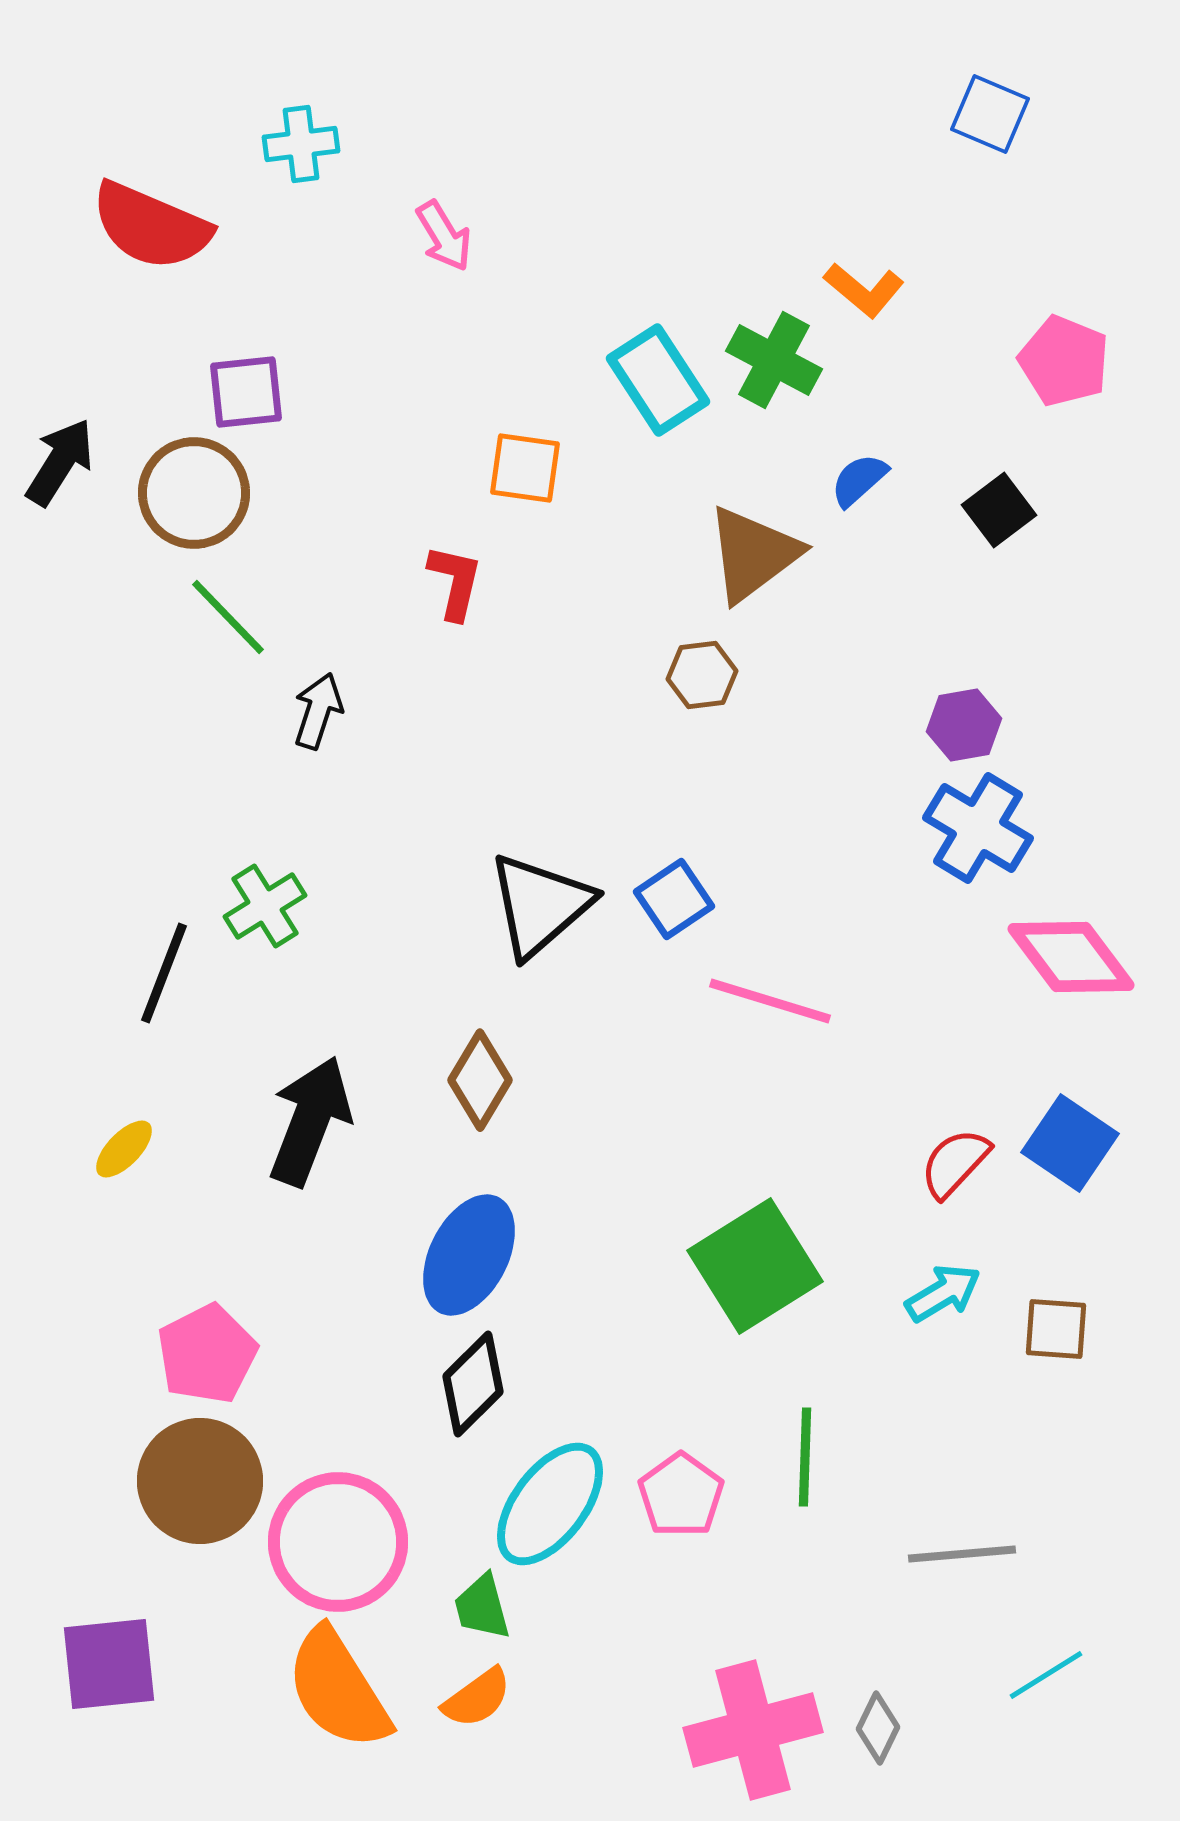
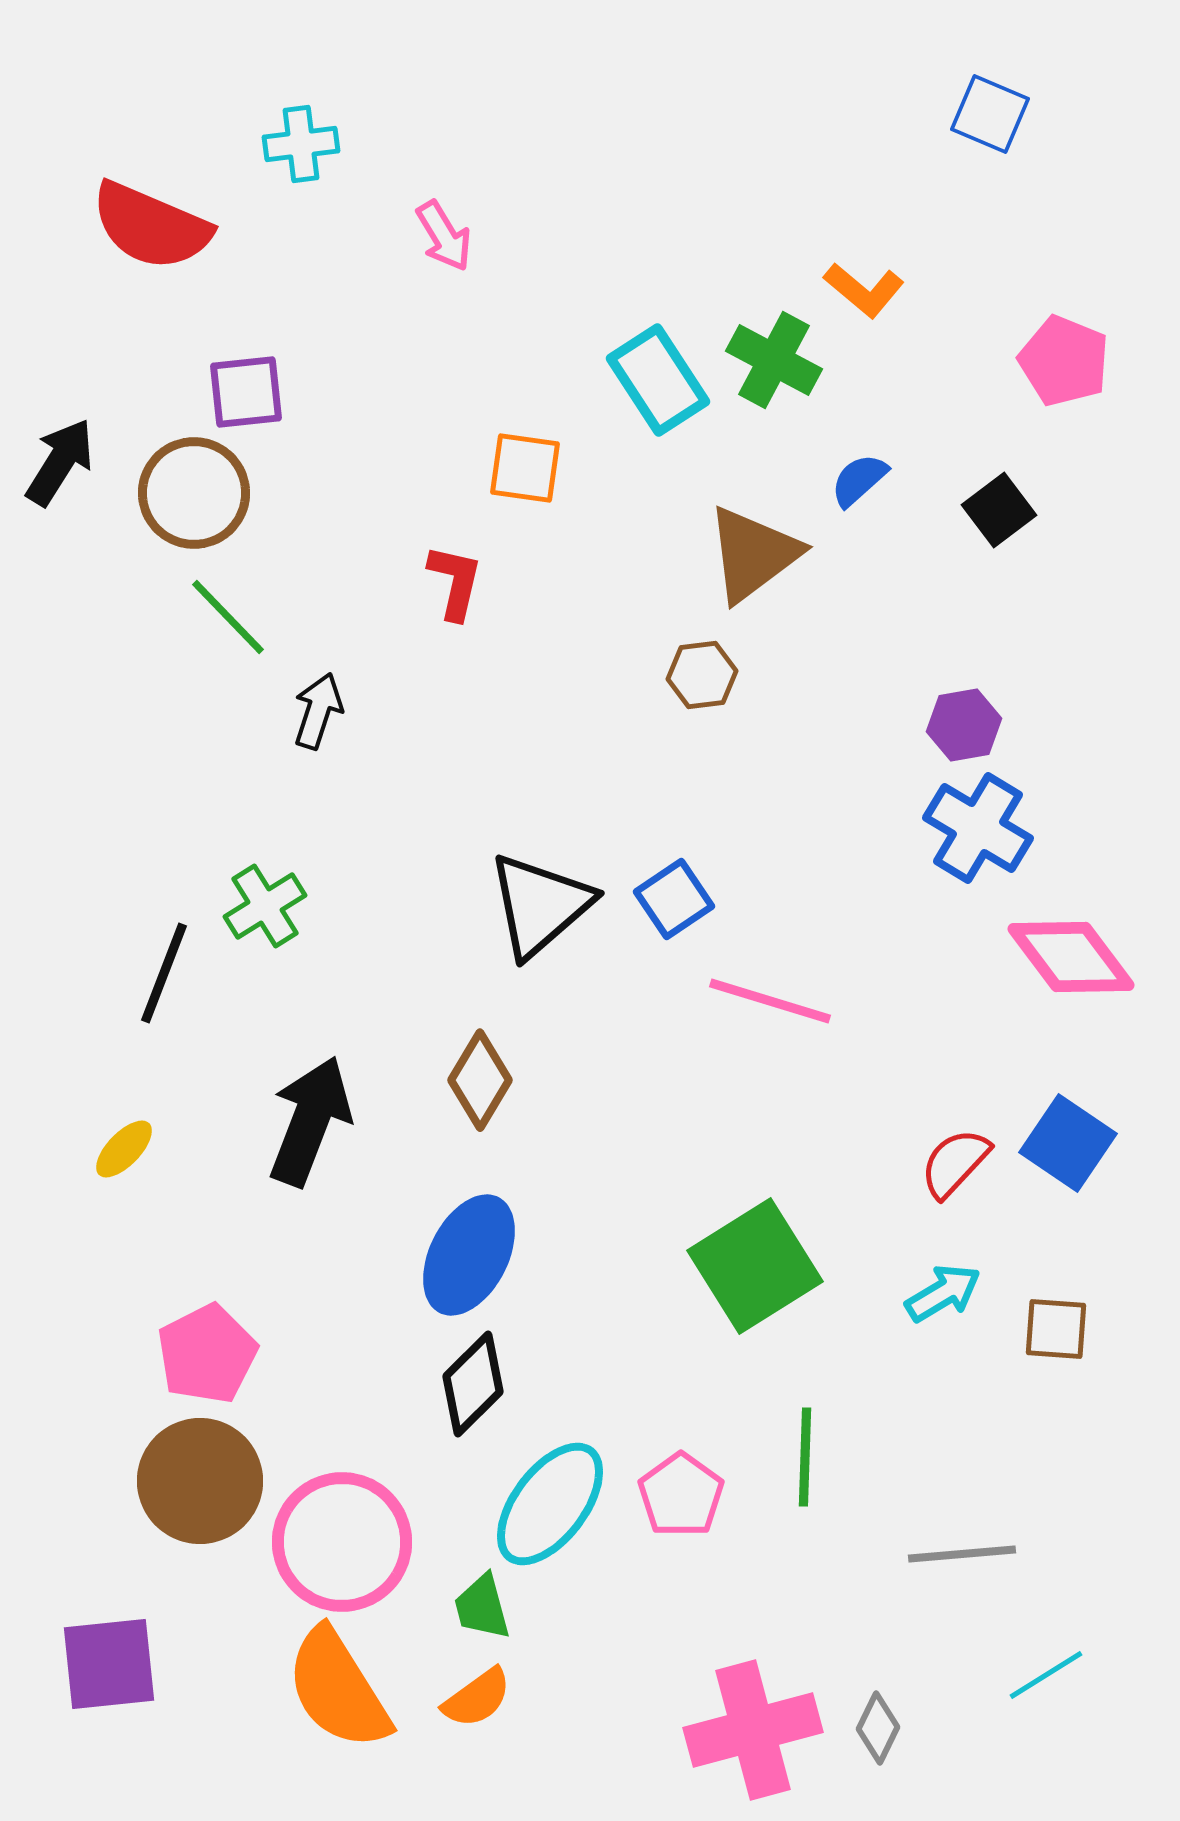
blue square at (1070, 1143): moved 2 px left
pink circle at (338, 1542): moved 4 px right
